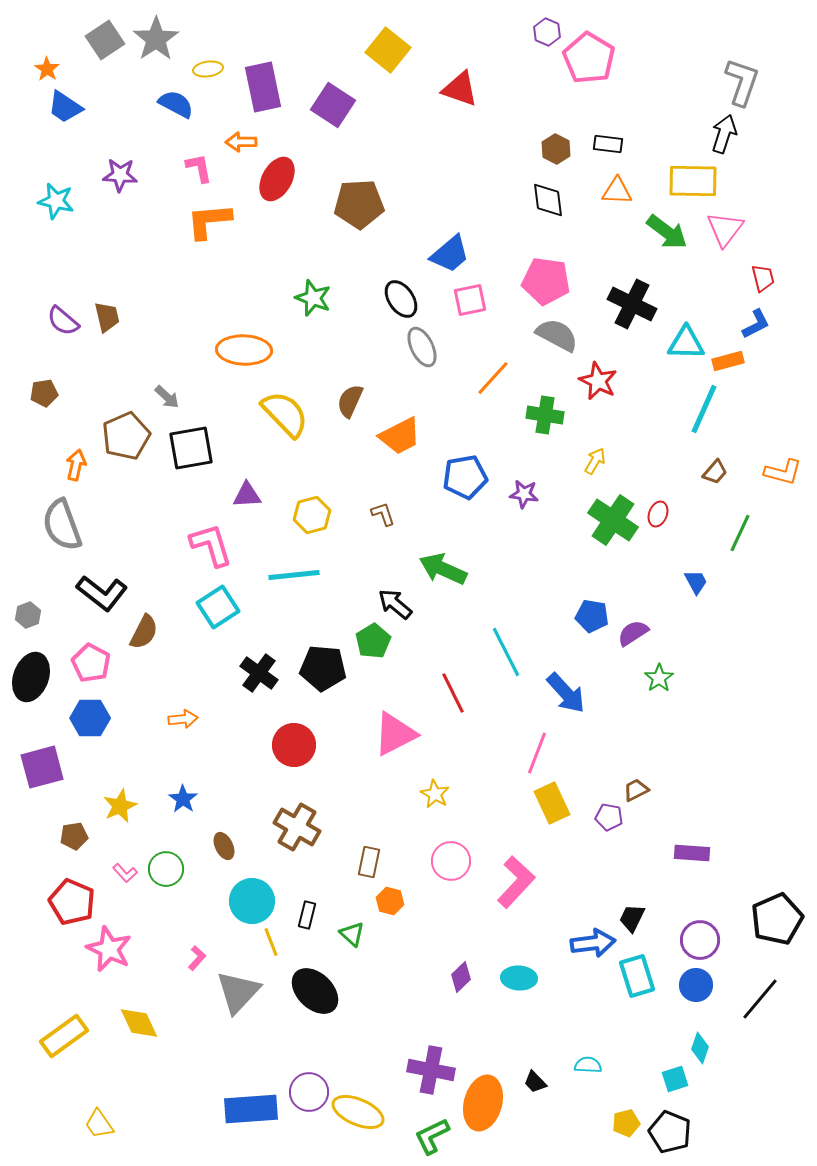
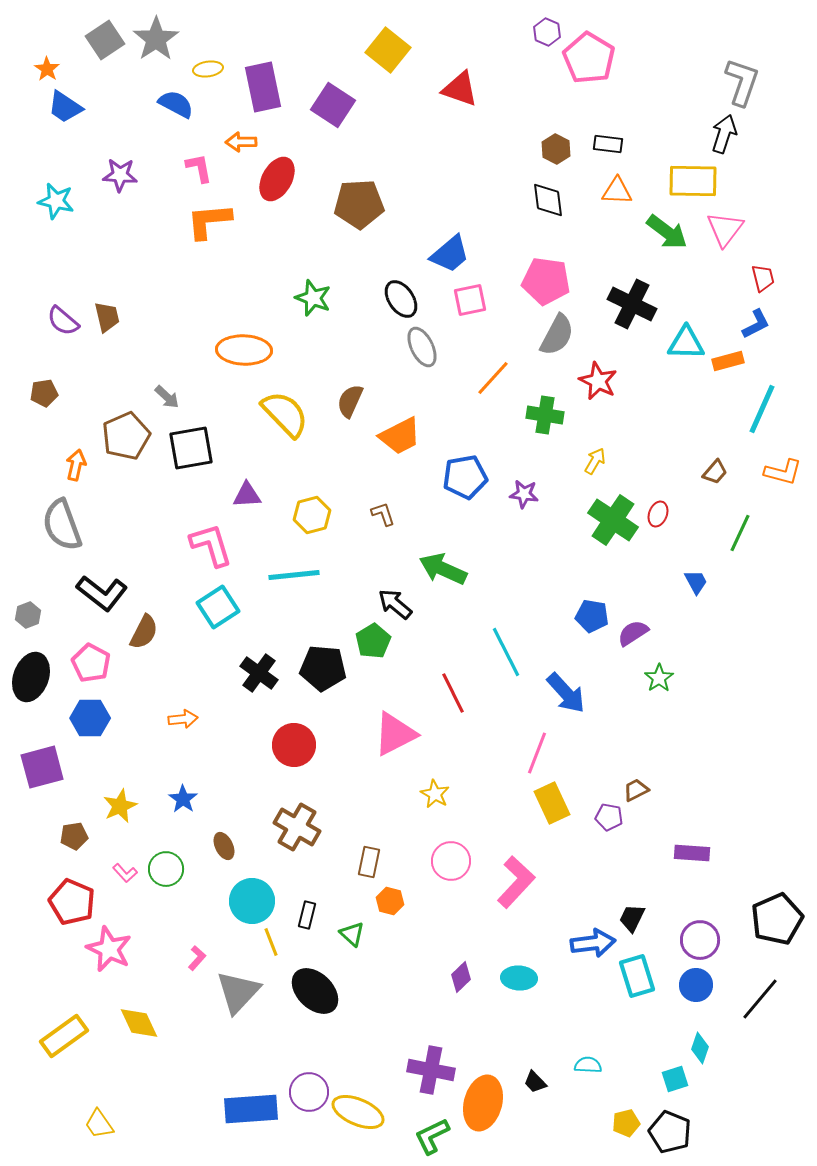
gray semicircle at (557, 335): rotated 90 degrees clockwise
cyan line at (704, 409): moved 58 px right
